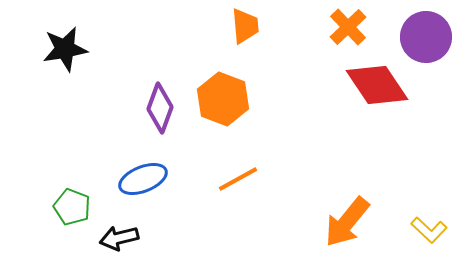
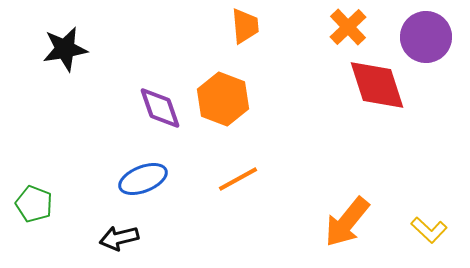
red diamond: rotated 16 degrees clockwise
purple diamond: rotated 39 degrees counterclockwise
green pentagon: moved 38 px left, 3 px up
